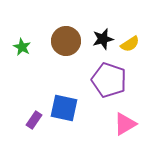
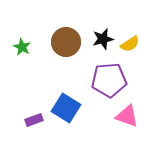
brown circle: moved 1 px down
purple pentagon: rotated 24 degrees counterclockwise
blue square: moved 2 px right; rotated 20 degrees clockwise
purple rectangle: rotated 36 degrees clockwise
pink triangle: moved 2 px right, 8 px up; rotated 50 degrees clockwise
